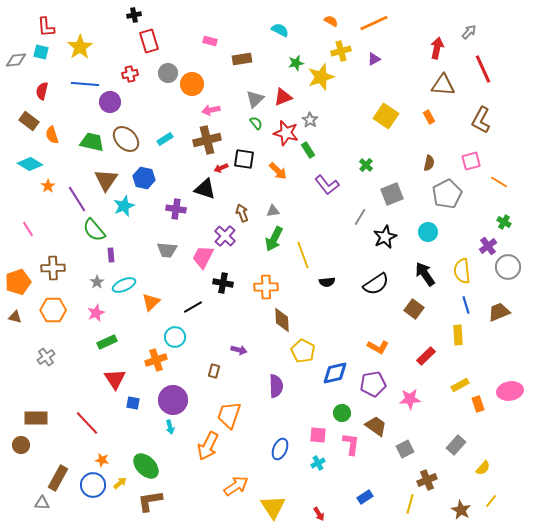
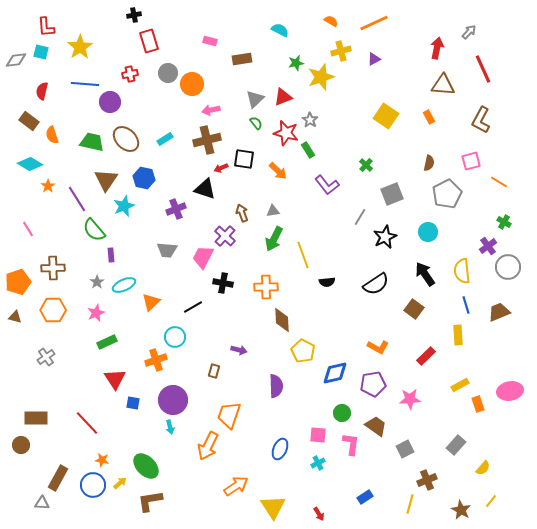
purple cross at (176, 209): rotated 30 degrees counterclockwise
